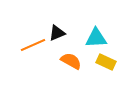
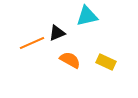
cyan triangle: moved 9 px left, 22 px up; rotated 10 degrees counterclockwise
orange line: moved 1 px left, 2 px up
orange semicircle: moved 1 px left, 1 px up
